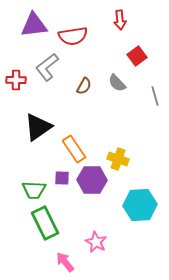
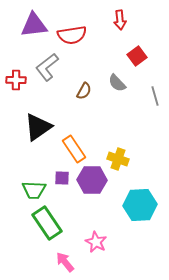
red semicircle: moved 1 px left, 1 px up
brown semicircle: moved 5 px down
green rectangle: moved 2 px right; rotated 8 degrees counterclockwise
